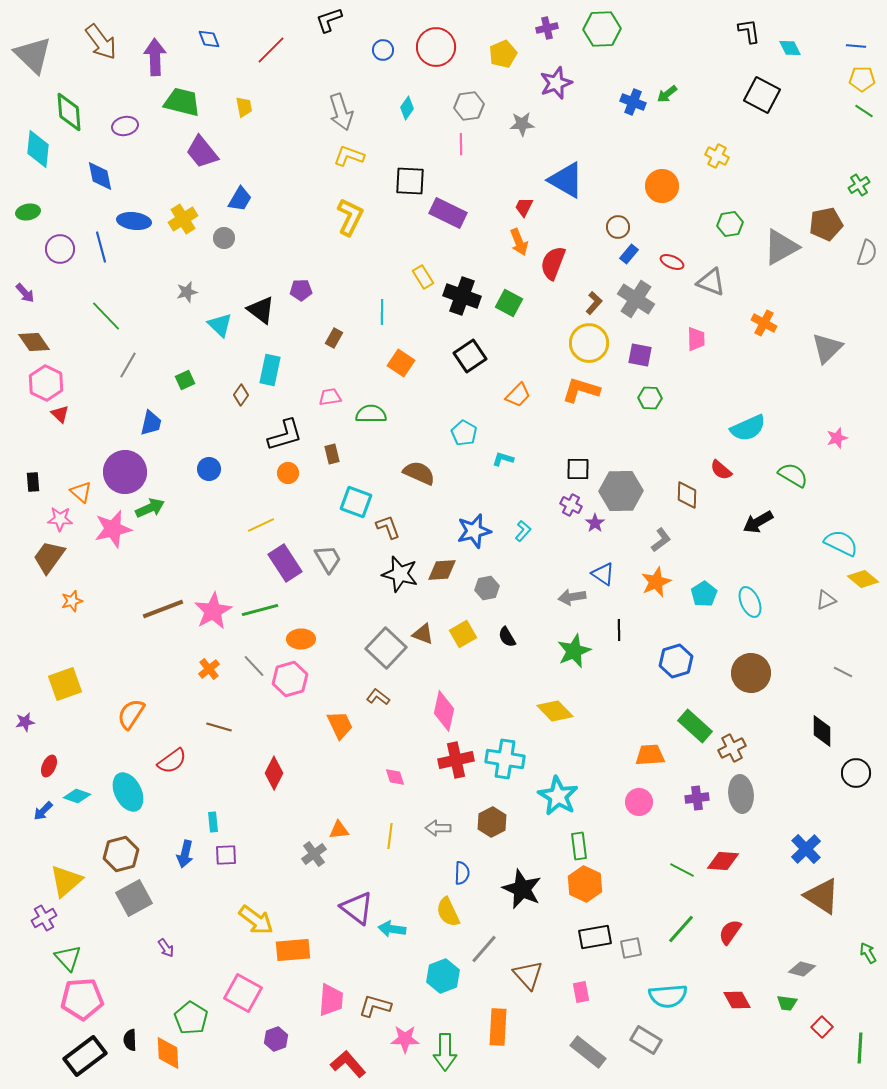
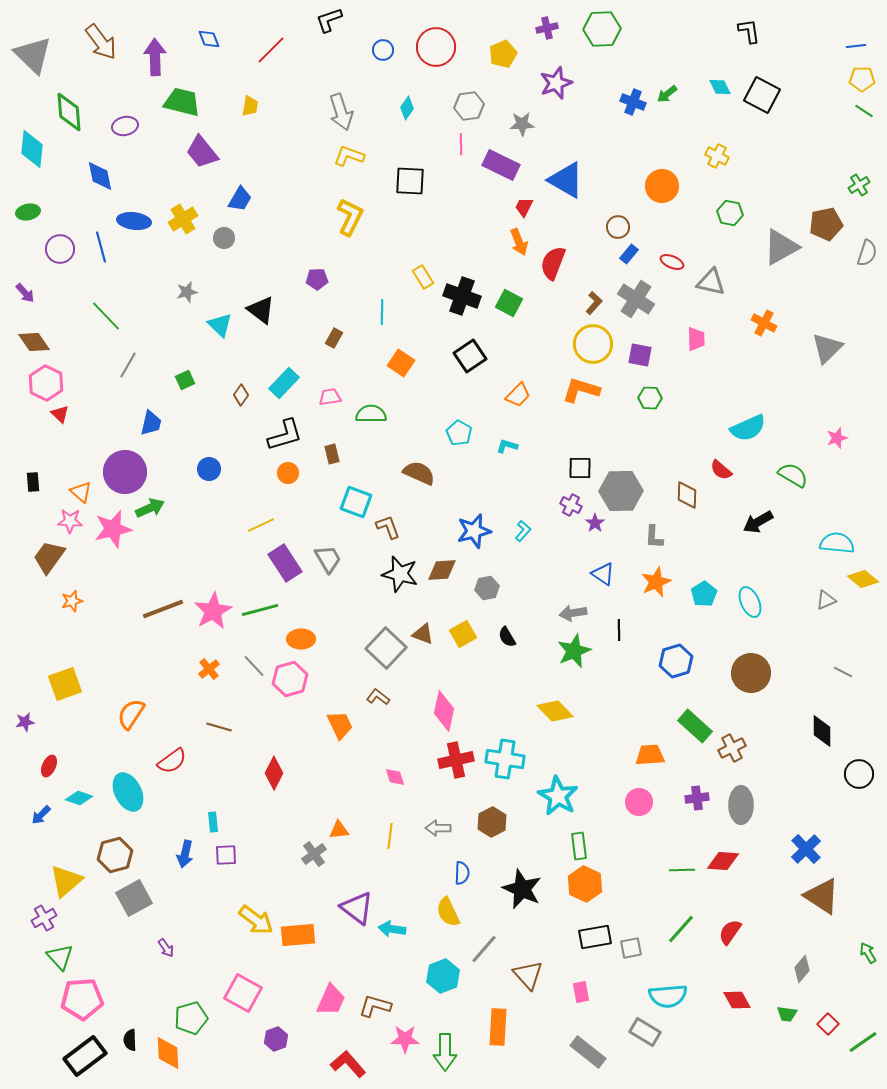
blue line at (856, 46): rotated 12 degrees counterclockwise
cyan diamond at (790, 48): moved 70 px left, 39 px down
yellow trapezoid at (244, 107): moved 6 px right, 1 px up; rotated 20 degrees clockwise
cyan diamond at (38, 149): moved 6 px left
purple rectangle at (448, 213): moved 53 px right, 48 px up
green hexagon at (730, 224): moved 11 px up; rotated 20 degrees clockwise
gray triangle at (711, 282): rotated 8 degrees counterclockwise
purple pentagon at (301, 290): moved 16 px right, 11 px up
yellow circle at (589, 343): moved 4 px right, 1 px down
cyan rectangle at (270, 370): moved 14 px right, 13 px down; rotated 32 degrees clockwise
cyan pentagon at (464, 433): moved 5 px left
cyan L-shape at (503, 459): moved 4 px right, 13 px up
black square at (578, 469): moved 2 px right, 1 px up
pink star at (60, 519): moved 10 px right, 2 px down
gray L-shape at (661, 540): moved 7 px left, 3 px up; rotated 130 degrees clockwise
cyan semicircle at (841, 543): moved 4 px left; rotated 20 degrees counterclockwise
gray arrow at (572, 597): moved 1 px right, 16 px down
black circle at (856, 773): moved 3 px right, 1 px down
gray ellipse at (741, 794): moved 11 px down; rotated 6 degrees clockwise
cyan diamond at (77, 796): moved 2 px right, 2 px down
blue arrow at (43, 811): moved 2 px left, 4 px down
brown hexagon at (121, 854): moved 6 px left, 1 px down
green line at (682, 870): rotated 30 degrees counterclockwise
orange rectangle at (293, 950): moved 5 px right, 15 px up
green triangle at (68, 958): moved 8 px left, 1 px up
gray diamond at (802, 969): rotated 64 degrees counterclockwise
pink trapezoid at (331, 1000): rotated 20 degrees clockwise
green trapezoid at (787, 1003): moved 11 px down
green pentagon at (191, 1018): rotated 24 degrees clockwise
red square at (822, 1027): moved 6 px right, 3 px up
gray rectangle at (646, 1040): moved 1 px left, 8 px up
green line at (860, 1048): moved 3 px right, 6 px up; rotated 52 degrees clockwise
